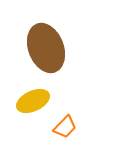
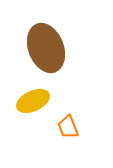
orange trapezoid: moved 3 px right; rotated 115 degrees clockwise
